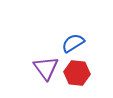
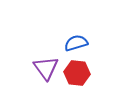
blue semicircle: moved 3 px right; rotated 15 degrees clockwise
